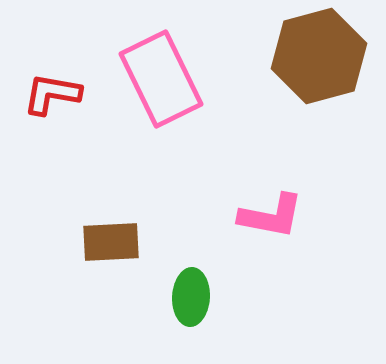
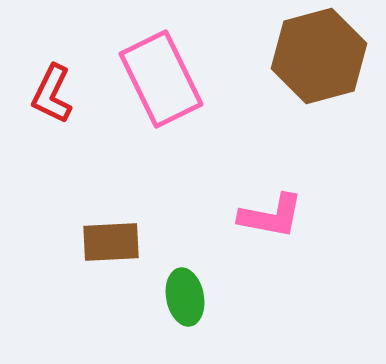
red L-shape: rotated 74 degrees counterclockwise
green ellipse: moved 6 px left; rotated 14 degrees counterclockwise
